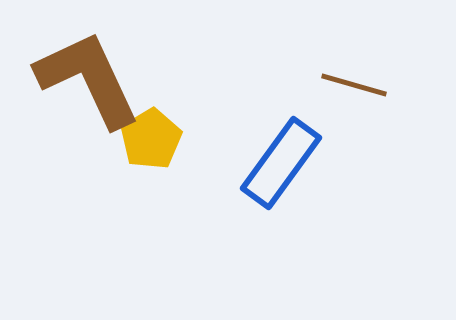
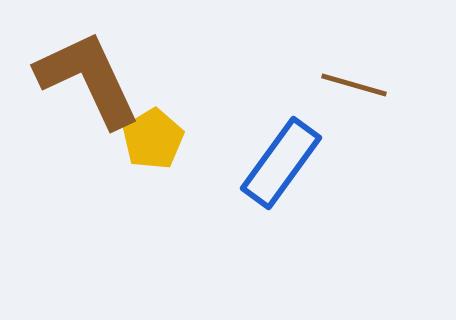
yellow pentagon: moved 2 px right
